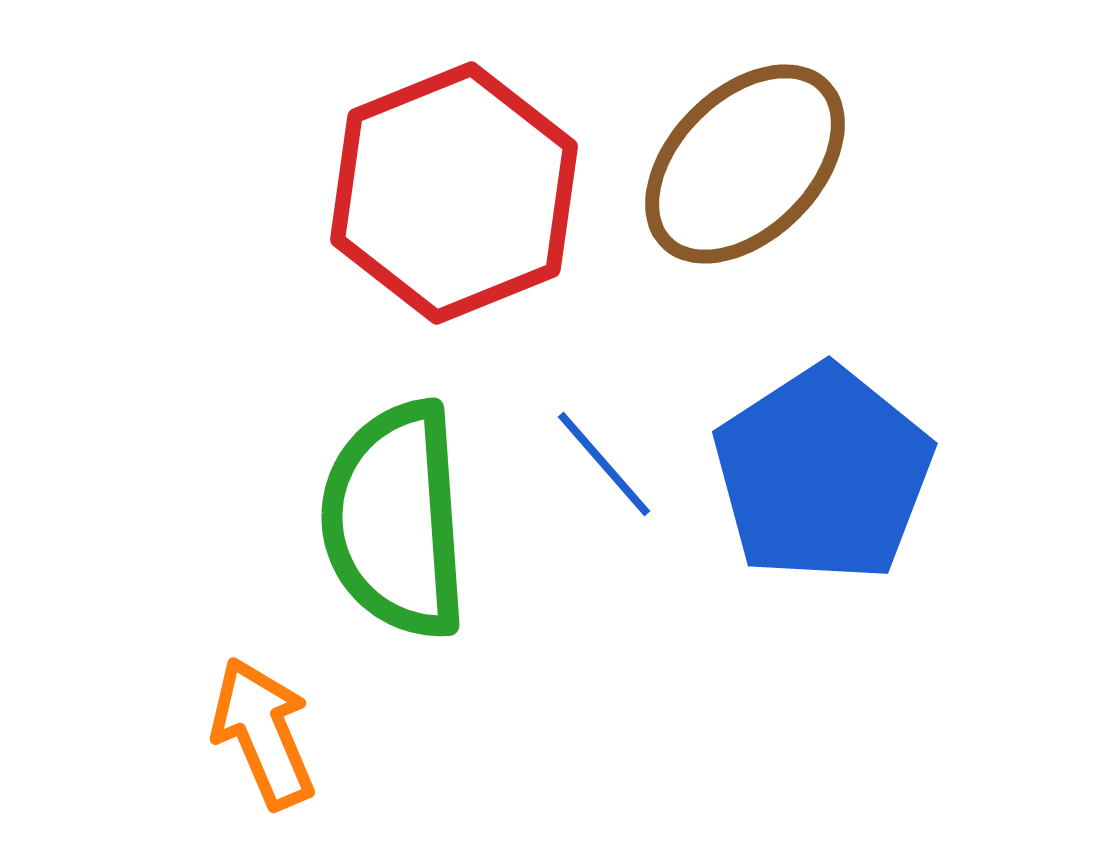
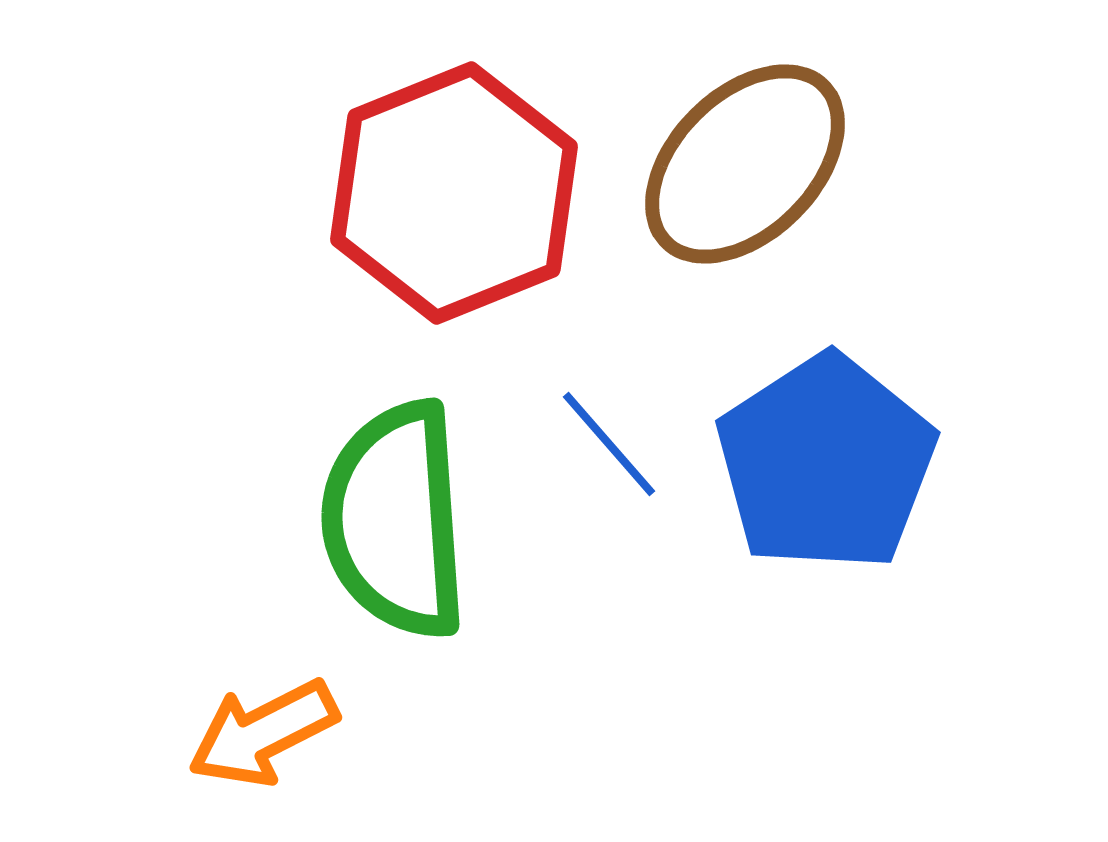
blue line: moved 5 px right, 20 px up
blue pentagon: moved 3 px right, 11 px up
orange arrow: rotated 94 degrees counterclockwise
